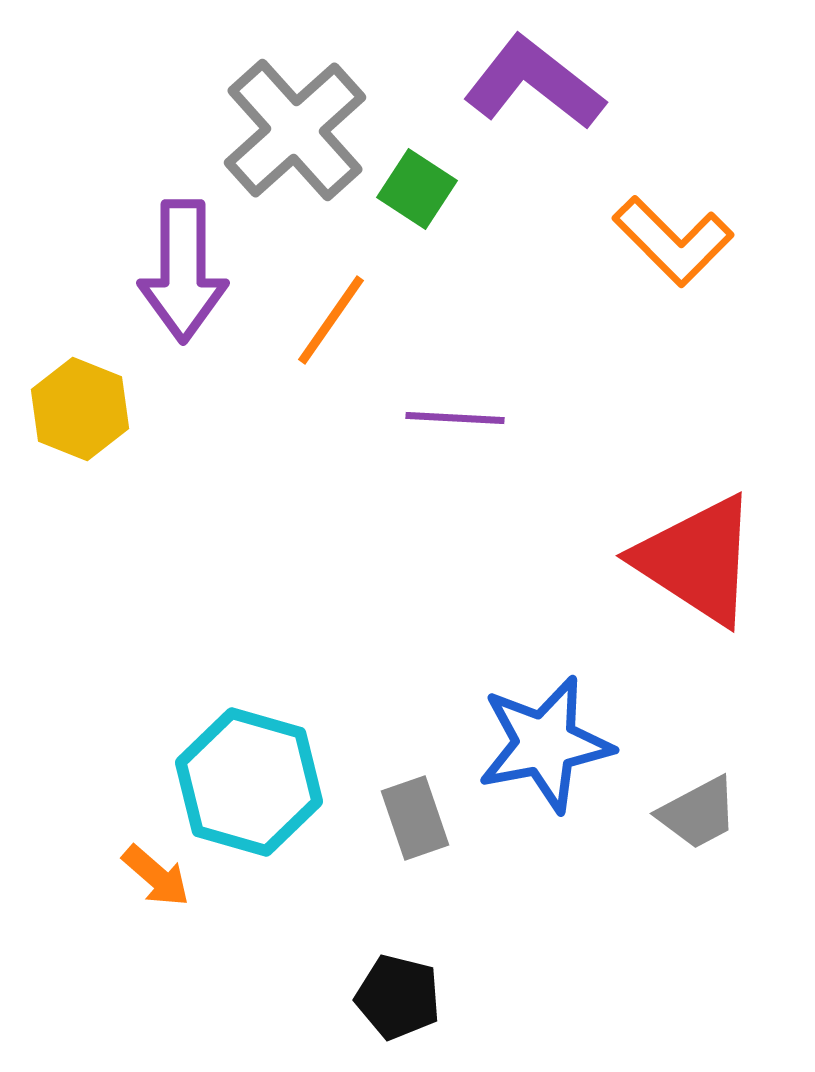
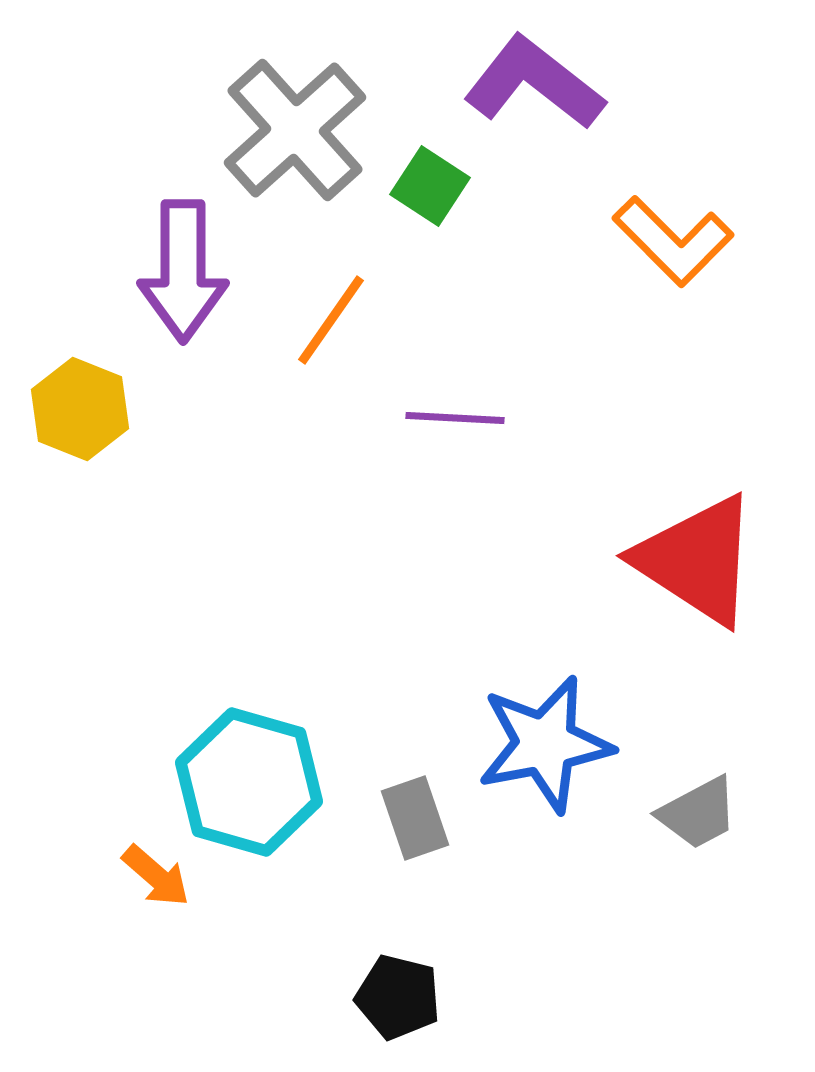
green square: moved 13 px right, 3 px up
